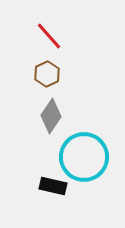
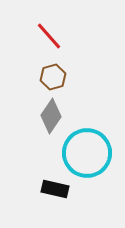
brown hexagon: moved 6 px right, 3 px down; rotated 10 degrees clockwise
cyan circle: moved 3 px right, 4 px up
black rectangle: moved 2 px right, 3 px down
